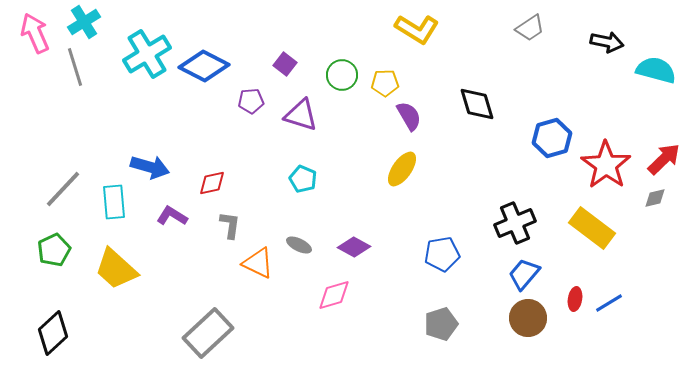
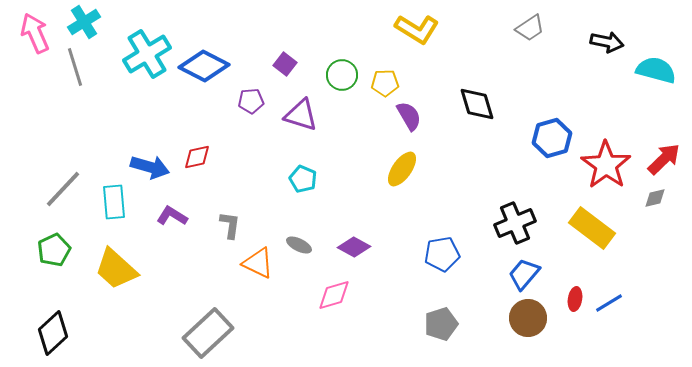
red diamond at (212, 183): moved 15 px left, 26 px up
